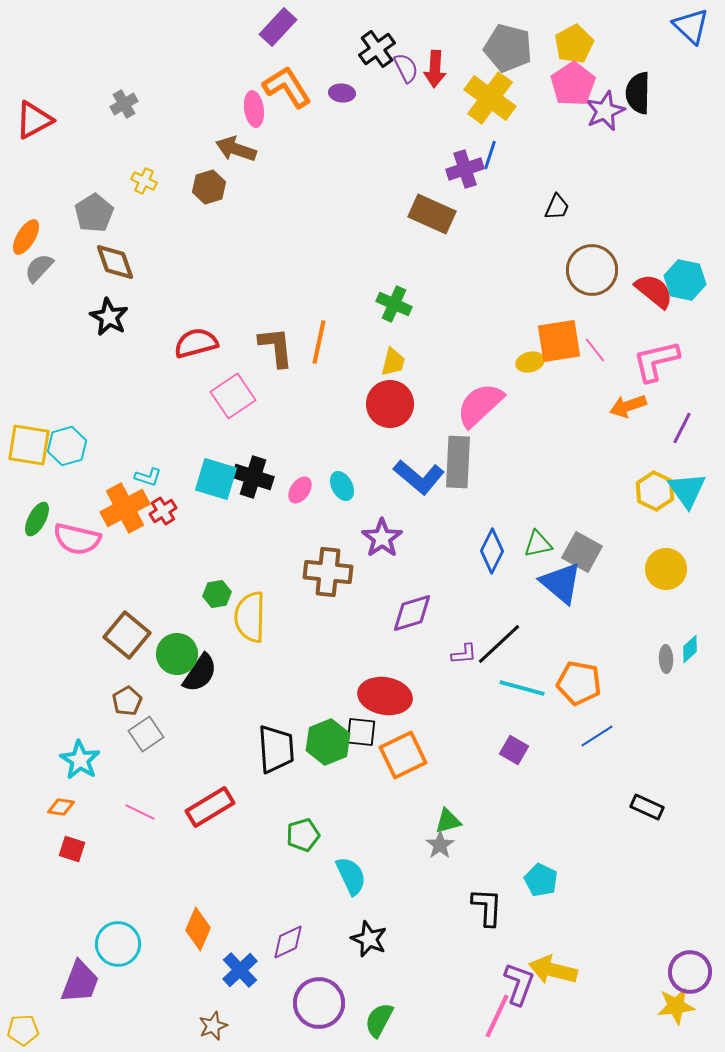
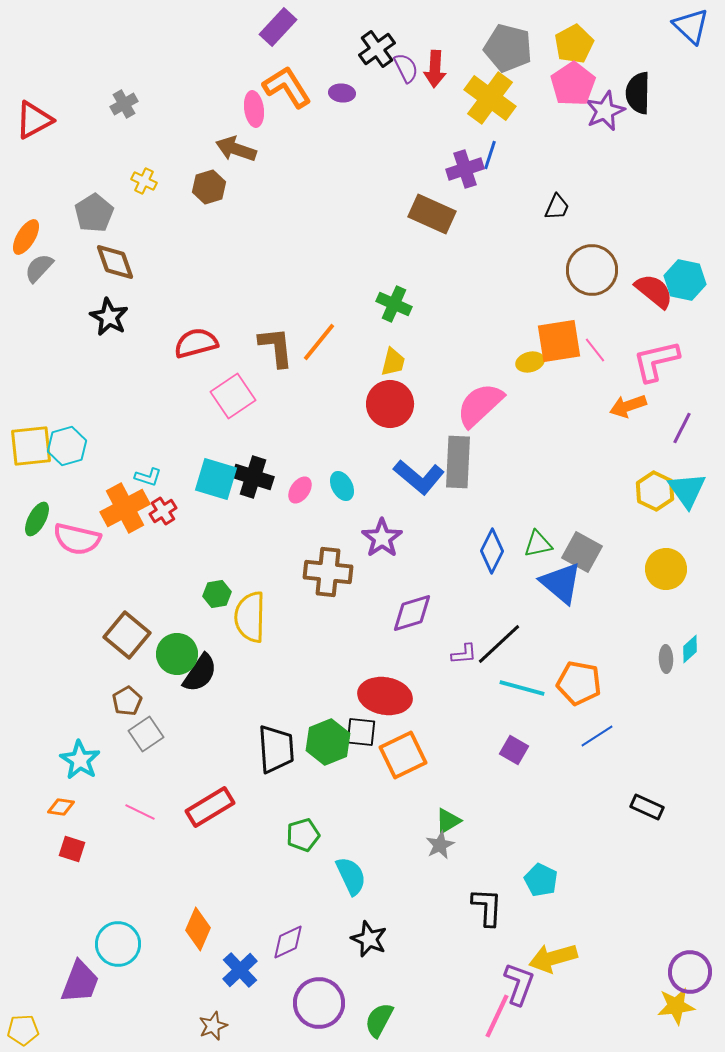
orange line at (319, 342): rotated 27 degrees clockwise
yellow square at (29, 445): moved 2 px right, 1 px down; rotated 15 degrees counterclockwise
green triangle at (448, 821): rotated 16 degrees counterclockwise
gray star at (440, 845): rotated 8 degrees clockwise
yellow arrow at (553, 970): moved 12 px up; rotated 30 degrees counterclockwise
